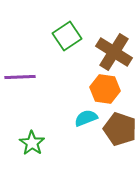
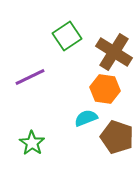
purple line: moved 10 px right; rotated 24 degrees counterclockwise
brown pentagon: moved 3 px left, 8 px down
